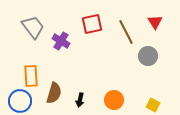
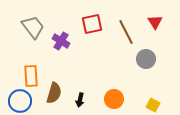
gray circle: moved 2 px left, 3 px down
orange circle: moved 1 px up
